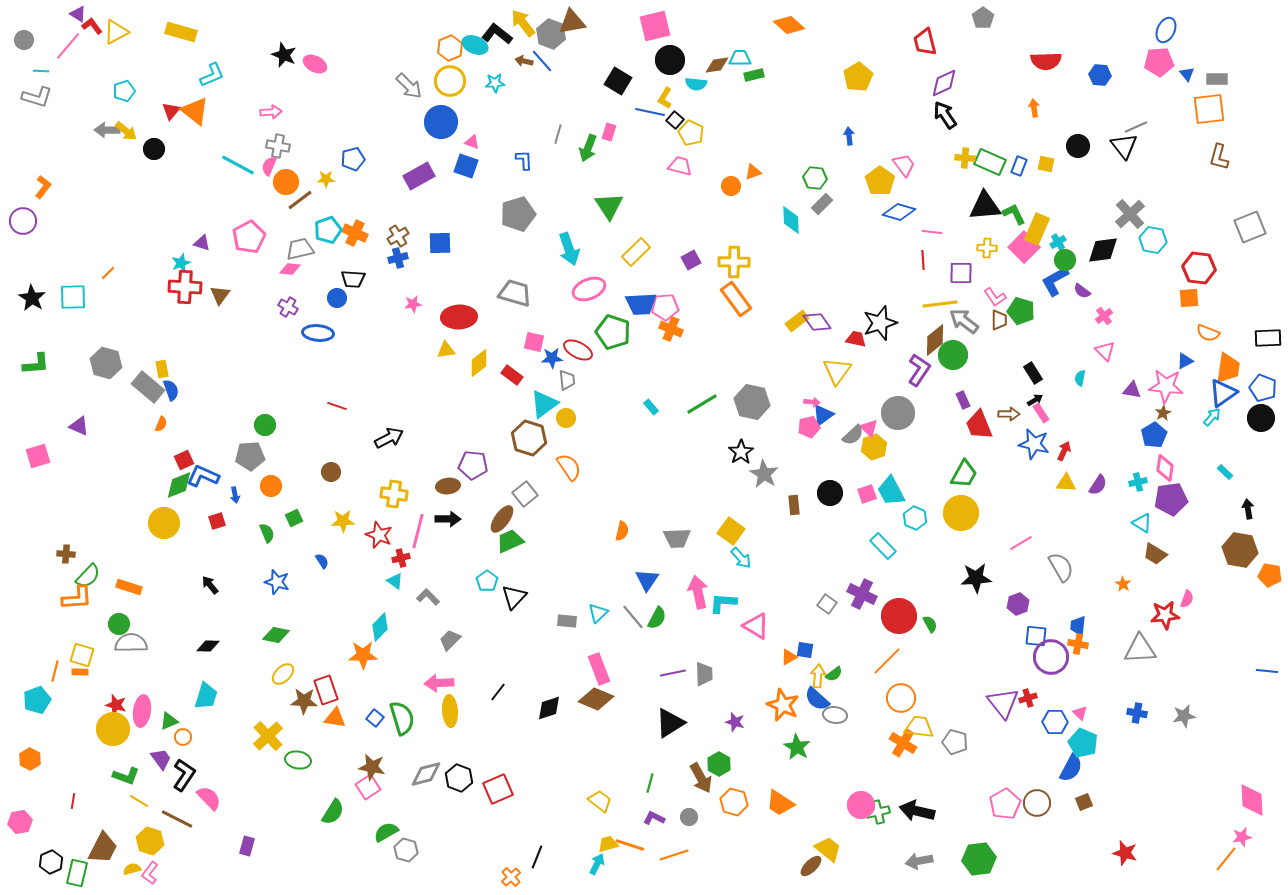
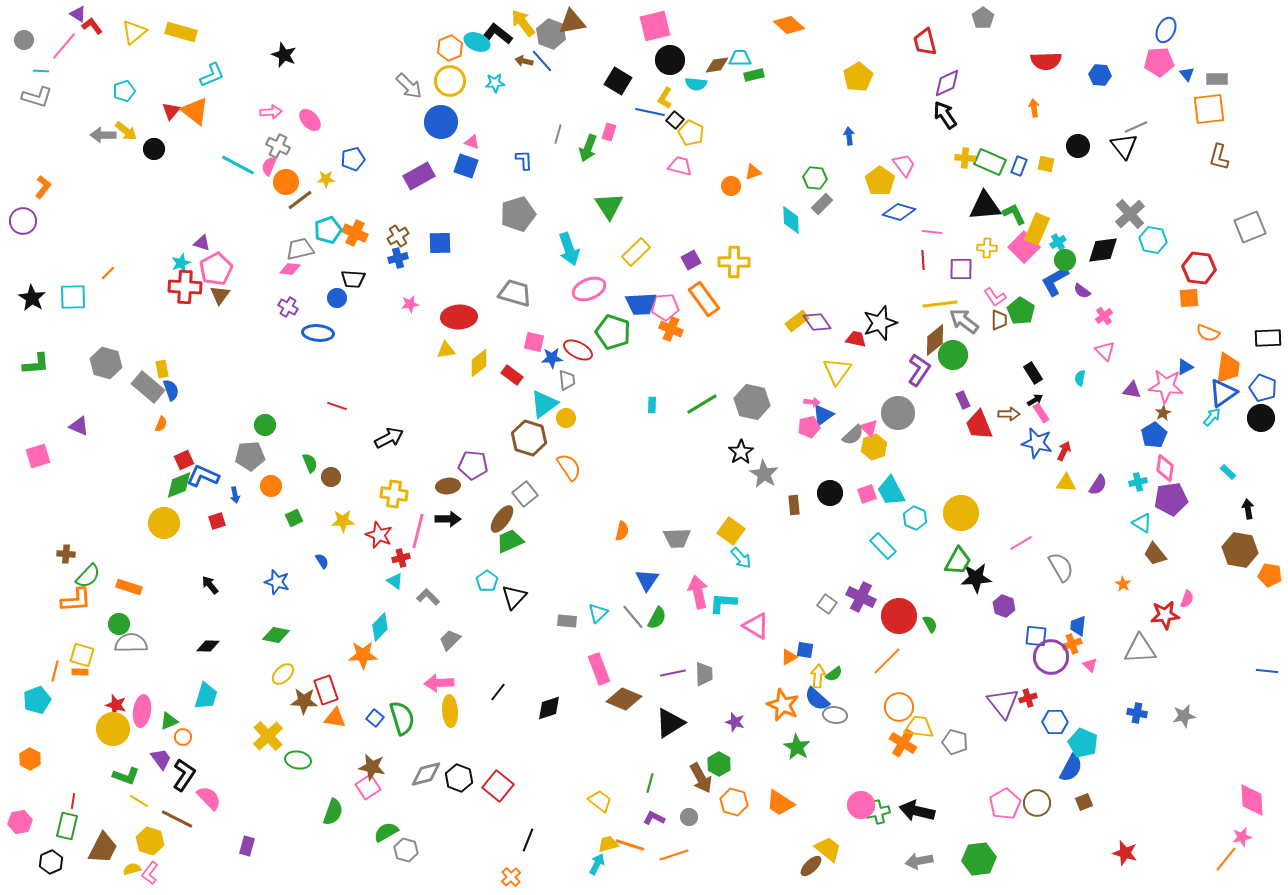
yellow triangle at (116, 32): moved 18 px right; rotated 12 degrees counterclockwise
cyan ellipse at (475, 45): moved 2 px right, 3 px up
pink line at (68, 46): moved 4 px left
pink ellipse at (315, 64): moved 5 px left, 56 px down; rotated 20 degrees clockwise
purple diamond at (944, 83): moved 3 px right
gray arrow at (107, 130): moved 4 px left, 5 px down
gray cross at (278, 146): rotated 15 degrees clockwise
pink pentagon at (249, 237): moved 33 px left, 32 px down
purple square at (961, 273): moved 4 px up
orange rectangle at (736, 299): moved 32 px left
pink star at (413, 304): moved 3 px left
green pentagon at (1021, 311): rotated 16 degrees clockwise
blue triangle at (1185, 361): moved 6 px down
cyan rectangle at (651, 407): moved 1 px right, 2 px up; rotated 42 degrees clockwise
blue star at (1034, 444): moved 3 px right, 1 px up
brown circle at (331, 472): moved 5 px down
cyan rectangle at (1225, 472): moved 3 px right
green trapezoid at (964, 474): moved 6 px left, 87 px down
green semicircle at (267, 533): moved 43 px right, 70 px up
brown trapezoid at (1155, 554): rotated 20 degrees clockwise
purple cross at (862, 594): moved 1 px left, 3 px down
orange L-shape at (77, 598): moved 1 px left, 2 px down
purple hexagon at (1018, 604): moved 14 px left, 2 px down; rotated 20 degrees counterclockwise
orange cross at (1078, 644): moved 6 px left; rotated 30 degrees counterclockwise
orange circle at (901, 698): moved 2 px left, 9 px down
brown diamond at (596, 699): moved 28 px right
pink triangle at (1080, 713): moved 10 px right, 48 px up
red square at (498, 789): moved 3 px up; rotated 28 degrees counterclockwise
green semicircle at (333, 812): rotated 12 degrees counterclockwise
black line at (537, 857): moved 9 px left, 17 px up
green rectangle at (77, 873): moved 10 px left, 47 px up
